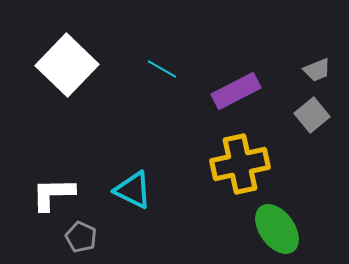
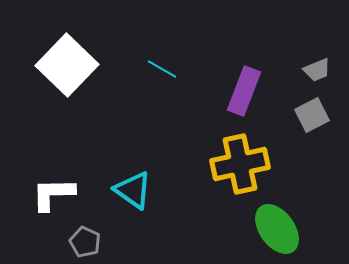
purple rectangle: moved 8 px right; rotated 42 degrees counterclockwise
gray square: rotated 12 degrees clockwise
cyan triangle: rotated 9 degrees clockwise
gray pentagon: moved 4 px right, 5 px down
